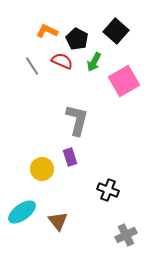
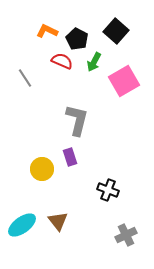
gray line: moved 7 px left, 12 px down
cyan ellipse: moved 13 px down
